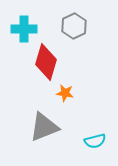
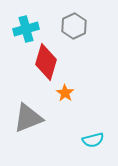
cyan cross: moved 2 px right; rotated 15 degrees counterclockwise
orange star: rotated 24 degrees clockwise
gray triangle: moved 16 px left, 9 px up
cyan semicircle: moved 2 px left, 1 px up
